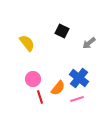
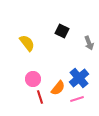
gray arrow: rotated 72 degrees counterclockwise
blue cross: rotated 12 degrees clockwise
